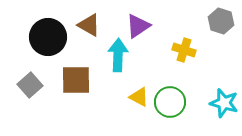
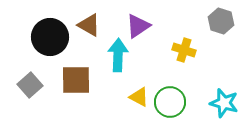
black circle: moved 2 px right
